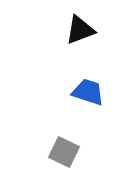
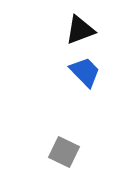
blue trapezoid: moved 3 px left, 20 px up; rotated 28 degrees clockwise
